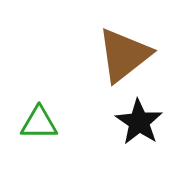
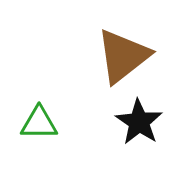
brown triangle: moved 1 px left, 1 px down
